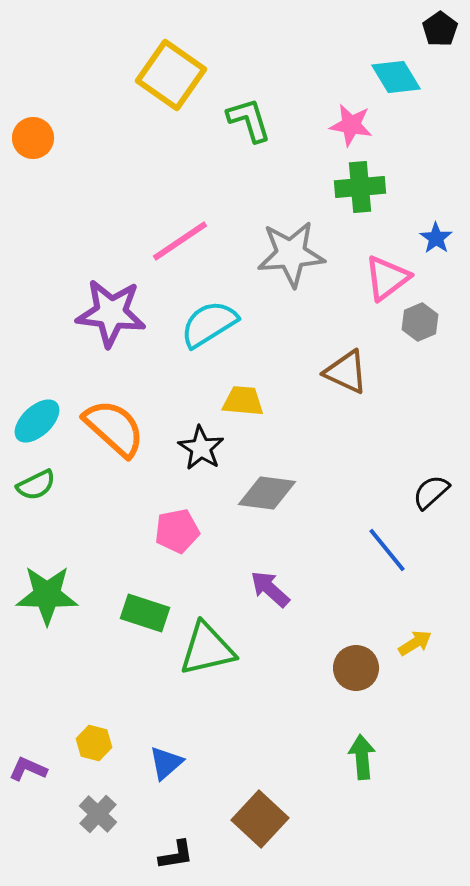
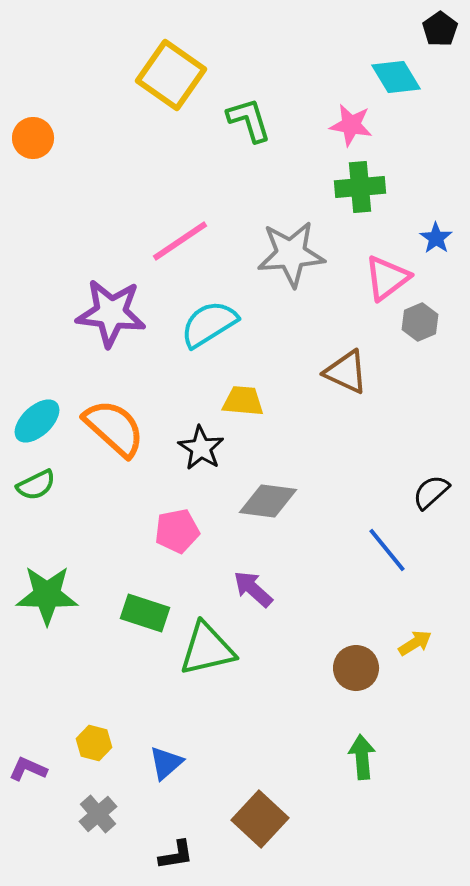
gray diamond: moved 1 px right, 8 px down
purple arrow: moved 17 px left
gray cross: rotated 6 degrees clockwise
